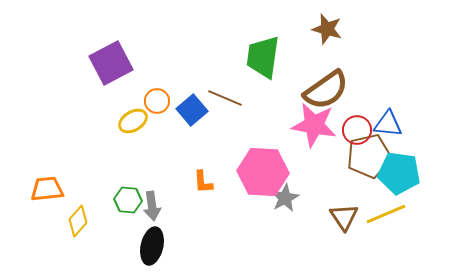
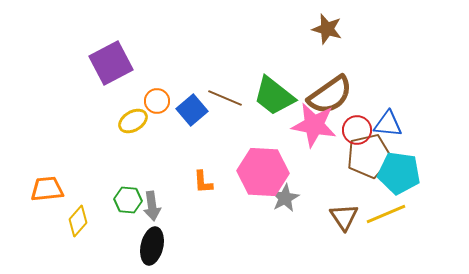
green trapezoid: moved 11 px right, 39 px down; rotated 60 degrees counterclockwise
brown semicircle: moved 4 px right, 5 px down
